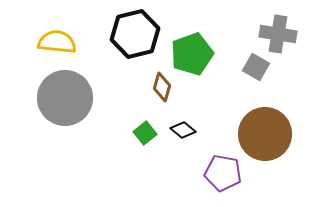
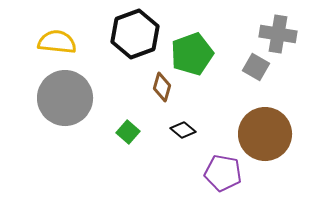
black hexagon: rotated 6 degrees counterclockwise
green square: moved 17 px left, 1 px up; rotated 10 degrees counterclockwise
